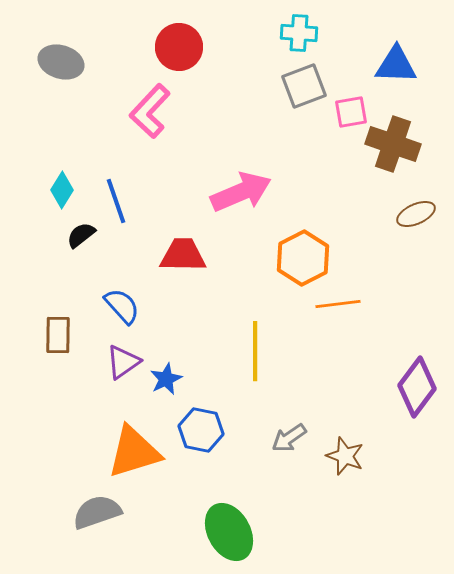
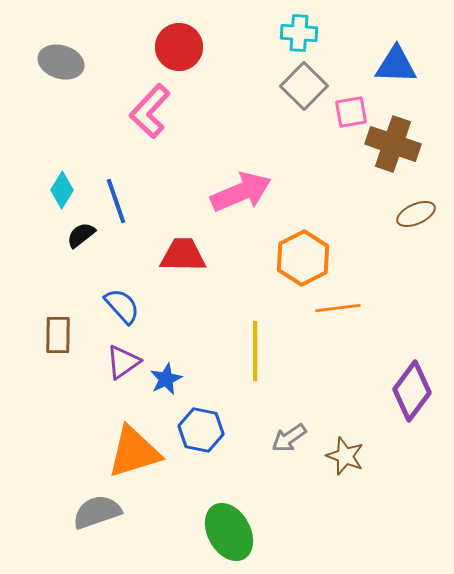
gray square: rotated 24 degrees counterclockwise
orange line: moved 4 px down
purple diamond: moved 5 px left, 4 px down
